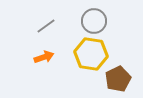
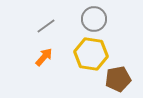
gray circle: moved 2 px up
orange arrow: rotated 30 degrees counterclockwise
brown pentagon: rotated 15 degrees clockwise
